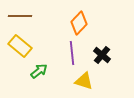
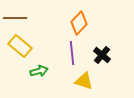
brown line: moved 5 px left, 2 px down
green arrow: rotated 24 degrees clockwise
